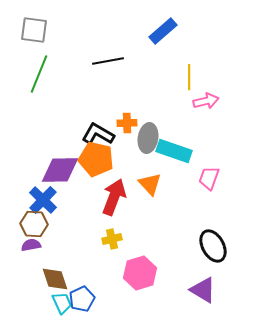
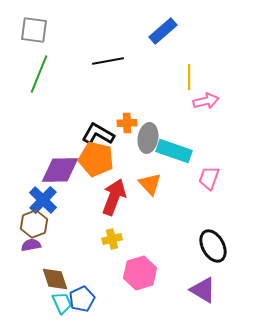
brown hexagon: rotated 24 degrees counterclockwise
